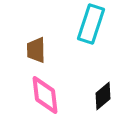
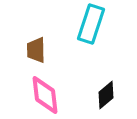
black diamond: moved 3 px right, 1 px up
